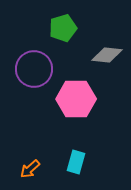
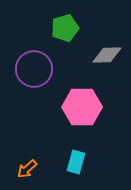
green pentagon: moved 2 px right
gray diamond: rotated 8 degrees counterclockwise
pink hexagon: moved 6 px right, 8 px down
orange arrow: moved 3 px left
